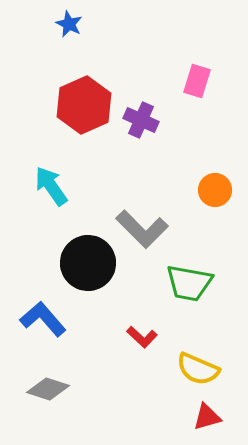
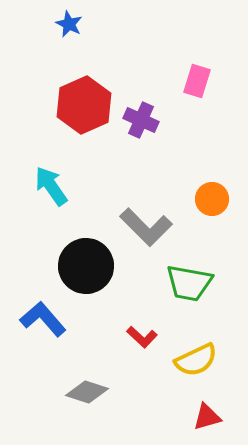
orange circle: moved 3 px left, 9 px down
gray L-shape: moved 4 px right, 2 px up
black circle: moved 2 px left, 3 px down
yellow semicircle: moved 2 px left, 9 px up; rotated 48 degrees counterclockwise
gray diamond: moved 39 px right, 3 px down
